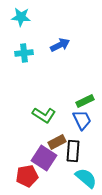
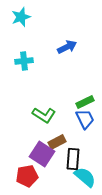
cyan star: rotated 24 degrees counterclockwise
blue arrow: moved 7 px right, 2 px down
cyan cross: moved 8 px down
green rectangle: moved 1 px down
blue trapezoid: moved 3 px right, 1 px up
black rectangle: moved 8 px down
purple square: moved 2 px left, 4 px up
cyan semicircle: moved 1 px left, 1 px up
